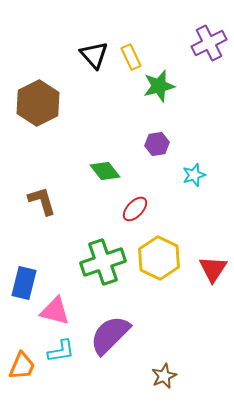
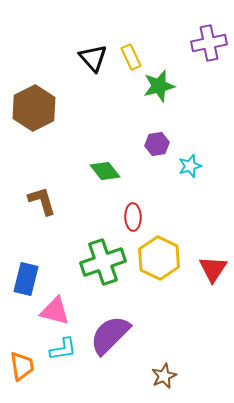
purple cross: rotated 16 degrees clockwise
black triangle: moved 1 px left, 3 px down
brown hexagon: moved 4 px left, 5 px down
cyan star: moved 4 px left, 9 px up
red ellipse: moved 2 px left, 8 px down; rotated 44 degrees counterclockwise
blue rectangle: moved 2 px right, 4 px up
cyan L-shape: moved 2 px right, 2 px up
orange trapezoid: rotated 32 degrees counterclockwise
